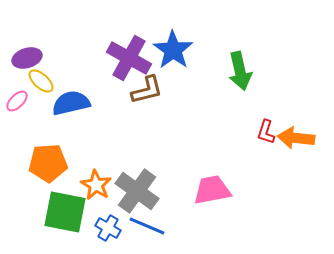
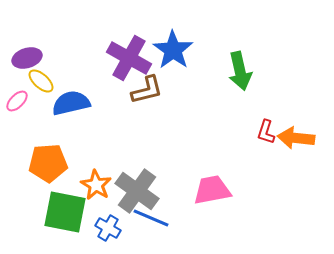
blue line: moved 4 px right, 8 px up
